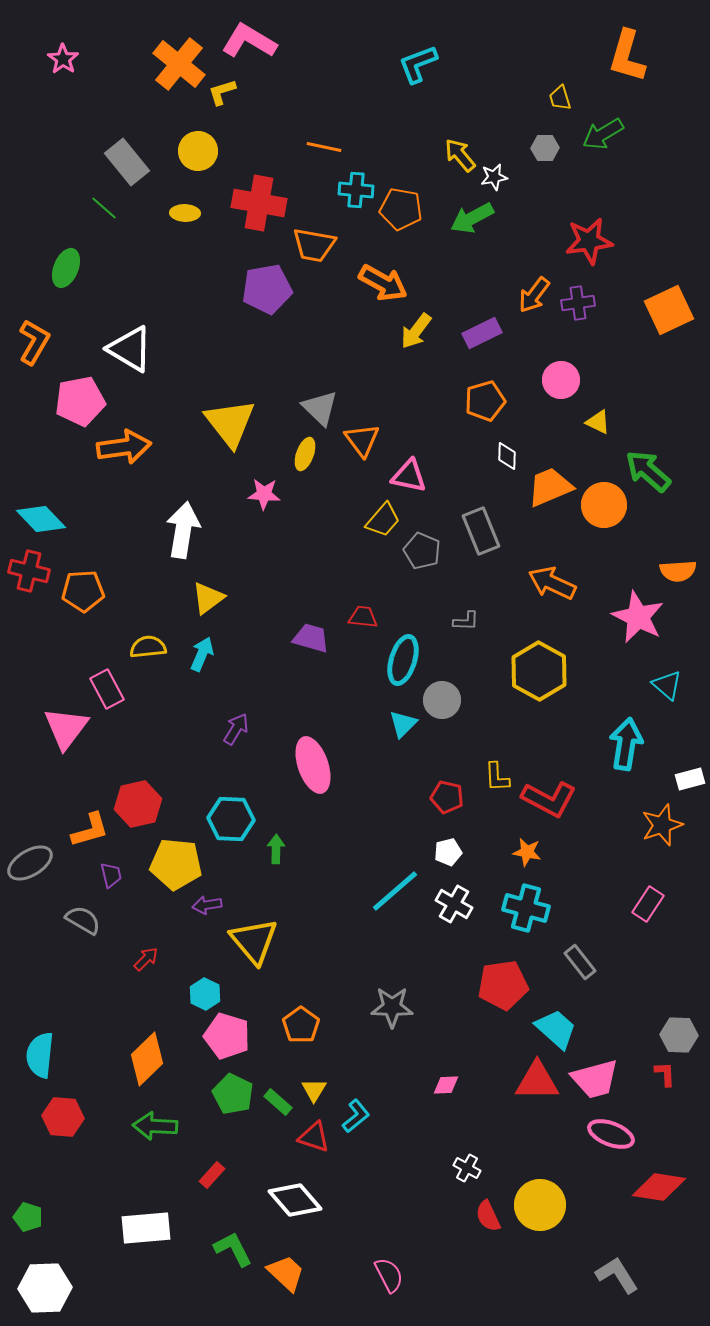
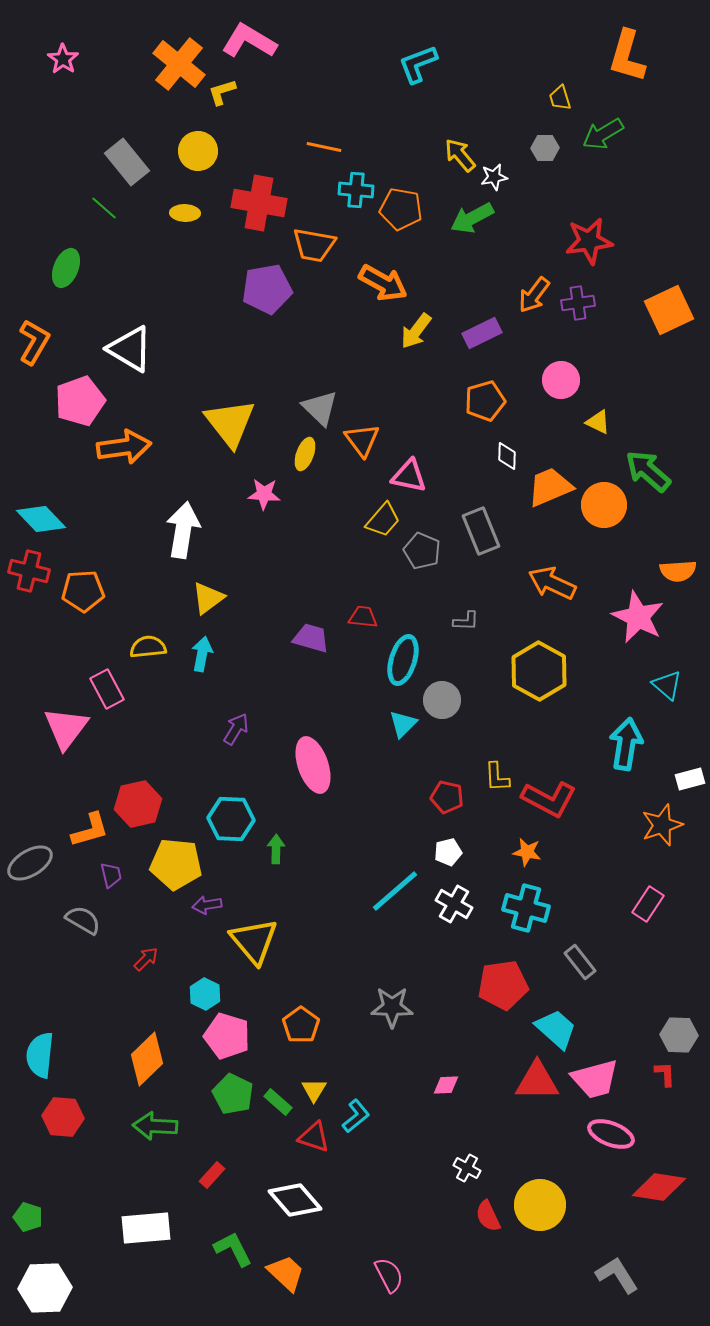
pink pentagon at (80, 401): rotated 9 degrees counterclockwise
cyan arrow at (202, 654): rotated 12 degrees counterclockwise
